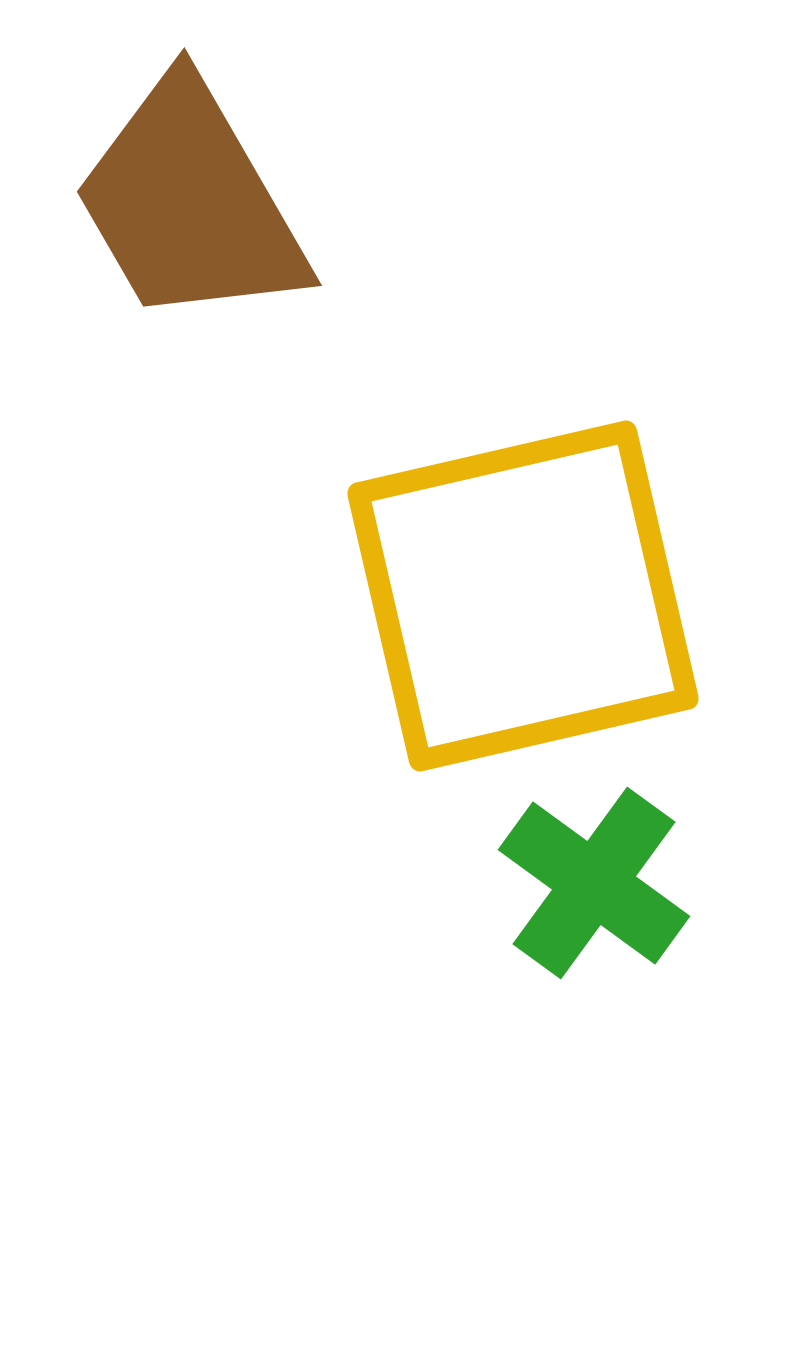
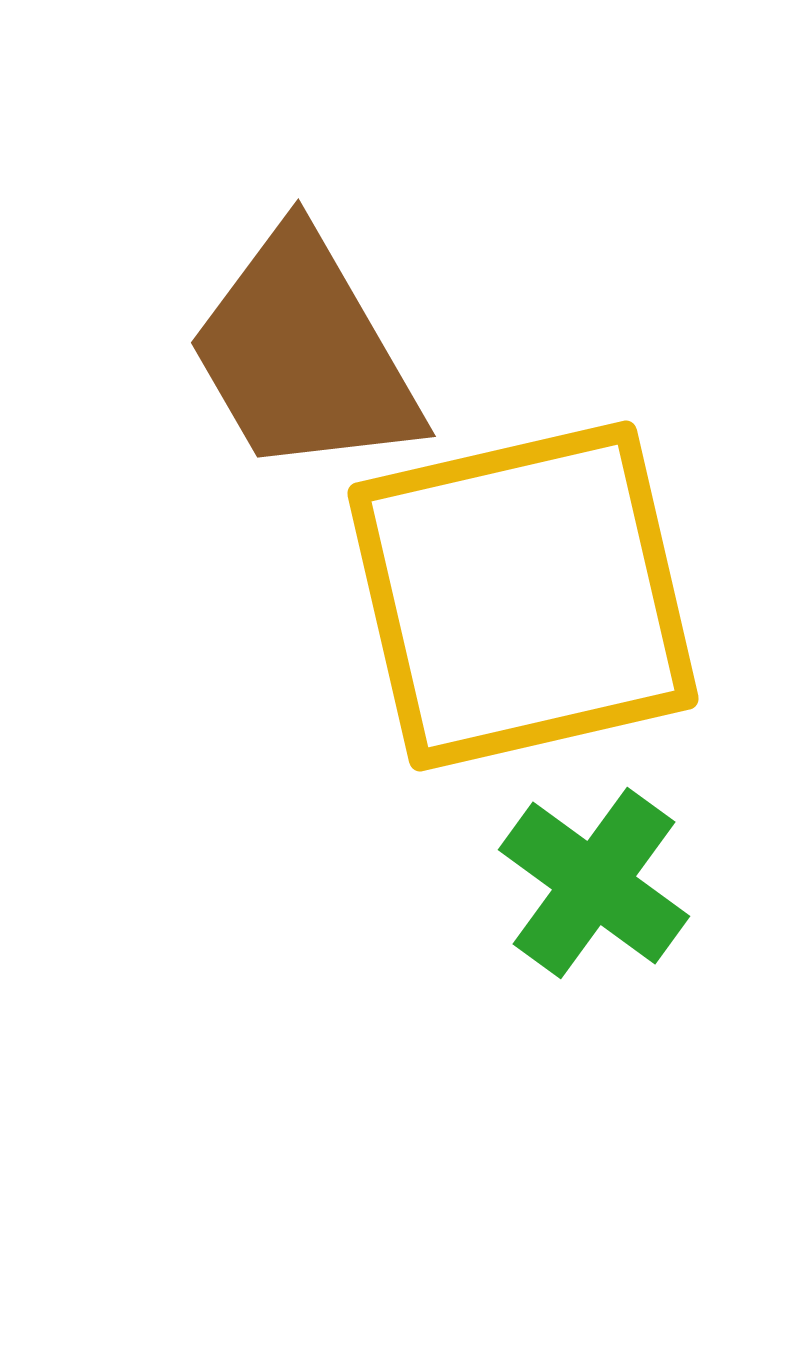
brown trapezoid: moved 114 px right, 151 px down
